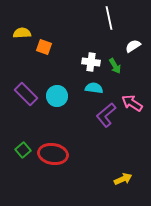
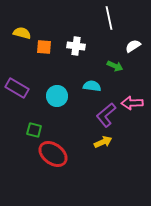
yellow semicircle: rotated 18 degrees clockwise
orange square: rotated 14 degrees counterclockwise
white cross: moved 15 px left, 16 px up
green arrow: rotated 35 degrees counterclockwise
cyan semicircle: moved 2 px left, 2 px up
purple rectangle: moved 9 px left, 6 px up; rotated 15 degrees counterclockwise
pink arrow: rotated 35 degrees counterclockwise
green square: moved 11 px right, 20 px up; rotated 35 degrees counterclockwise
red ellipse: rotated 28 degrees clockwise
yellow arrow: moved 20 px left, 37 px up
